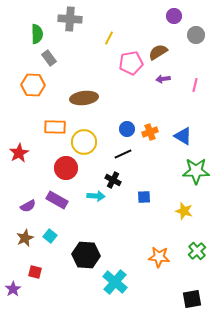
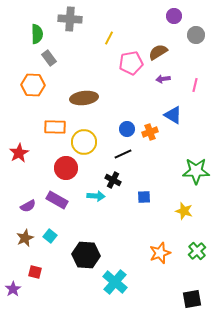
blue triangle: moved 10 px left, 21 px up
orange star: moved 1 px right, 4 px up; rotated 25 degrees counterclockwise
